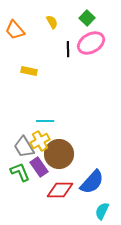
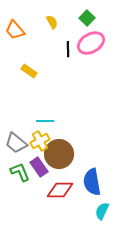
yellow rectangle: rotated 21 degrees clockwise
gray trapezoid: moved 8 px left, 4 px up; rotated 20 degrees counterclockwise
blue semicircle: rotated 128 degrees clockwise
